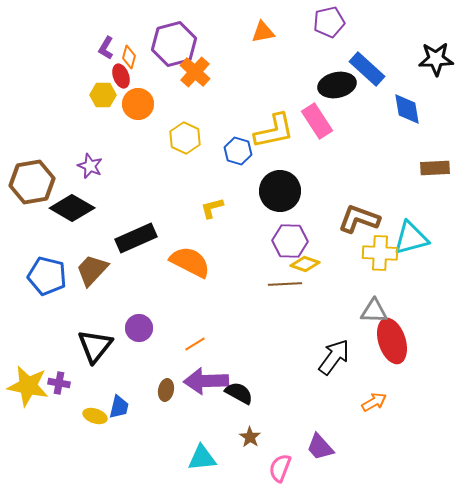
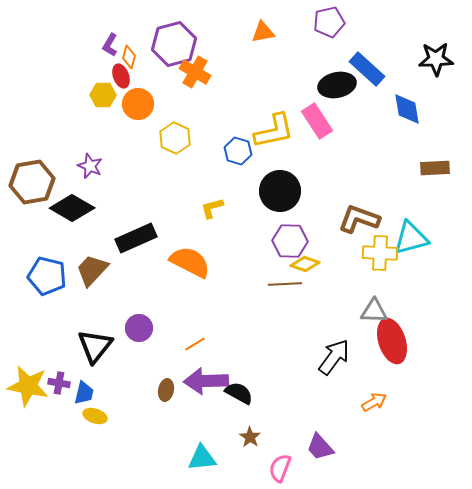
purple L-shape at (106, 48): moved 4 px right, 3 px up
orange cross at (195, 72): rotated 12 degrees counterclockwise
yellow hexagon at (185, 138): moved 10 px left
blue trapezoid at (119, 407): moved 35 px left, 14 px up
